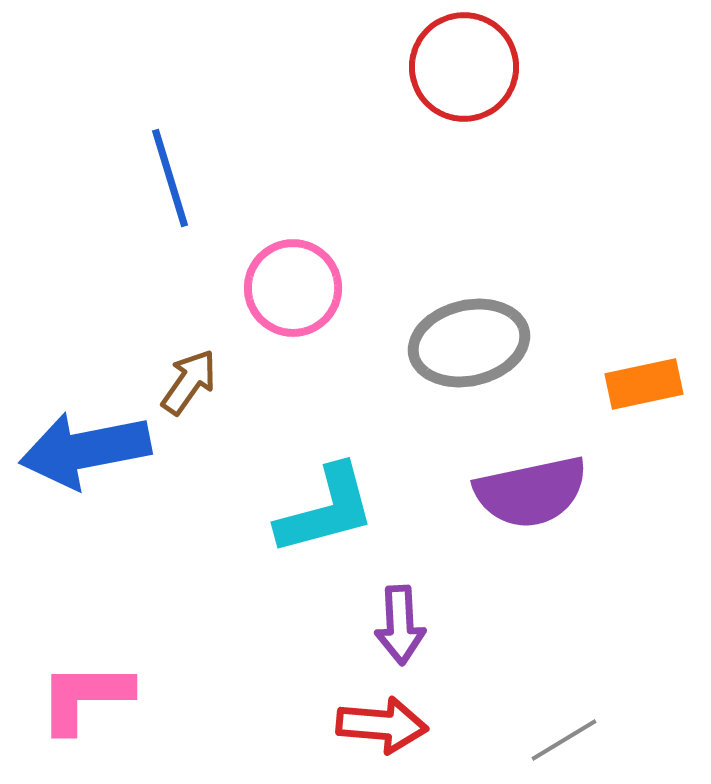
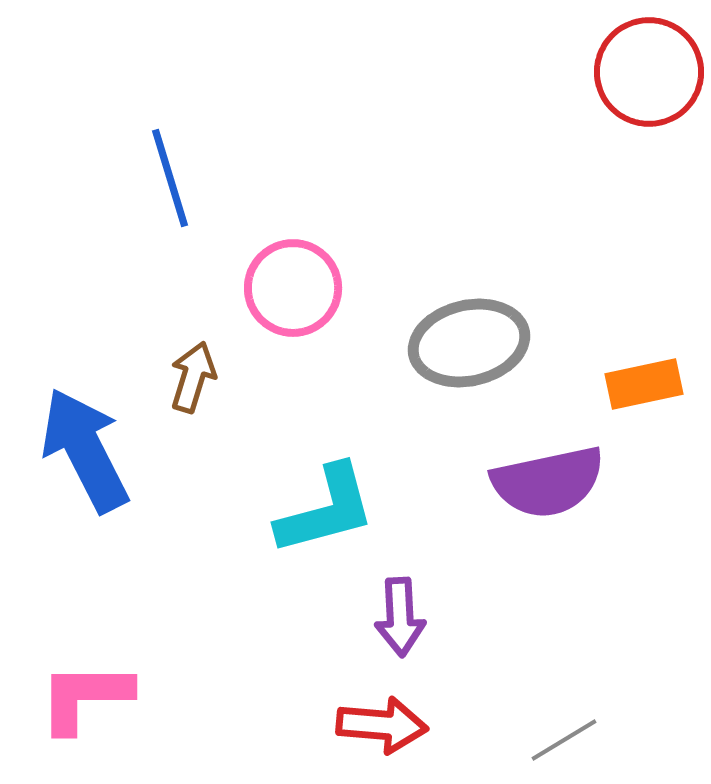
red circle: moved 185 px right, 5 px down
brown arrow: moved 4 px right, 5 px up; rotated 18 degrees counterclockwise
blue arrow: rotated 74 degrees clockwise
purple semicircle: moved 17 px right, 10 px up
purple arrow: moved 8 px up
